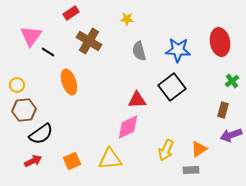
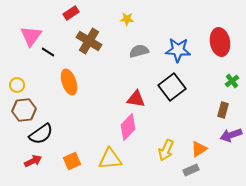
gray semicircle: rotated 90 degrees clockwise
red triangle: moved 1 px left, 1 px up; rotated 12 degrees clockwise
pink diamond: rotated 20 degrees counterclockwise
gray rectangle: rotated 21 degrees counterclockwise
